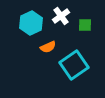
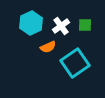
white cross: moved 10 px down
cyan square: moved 1 px right, 2 px up
